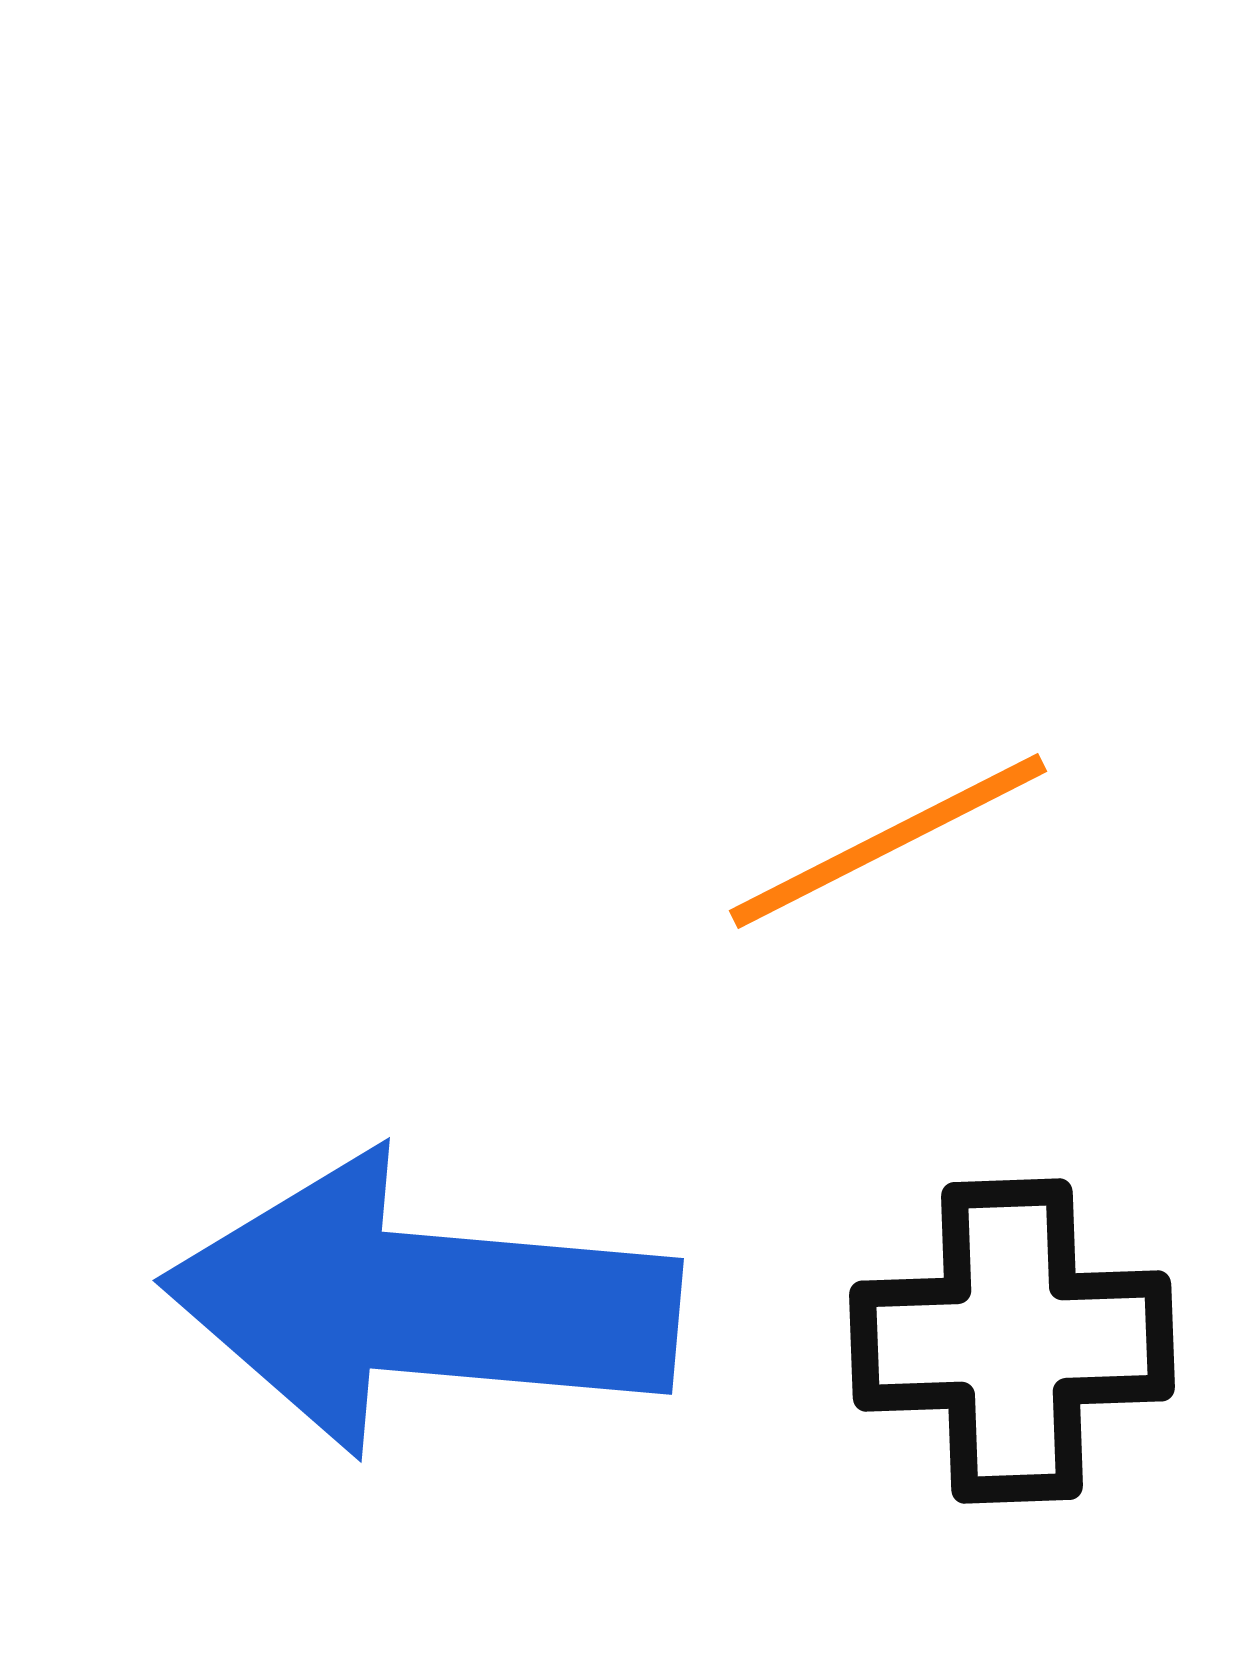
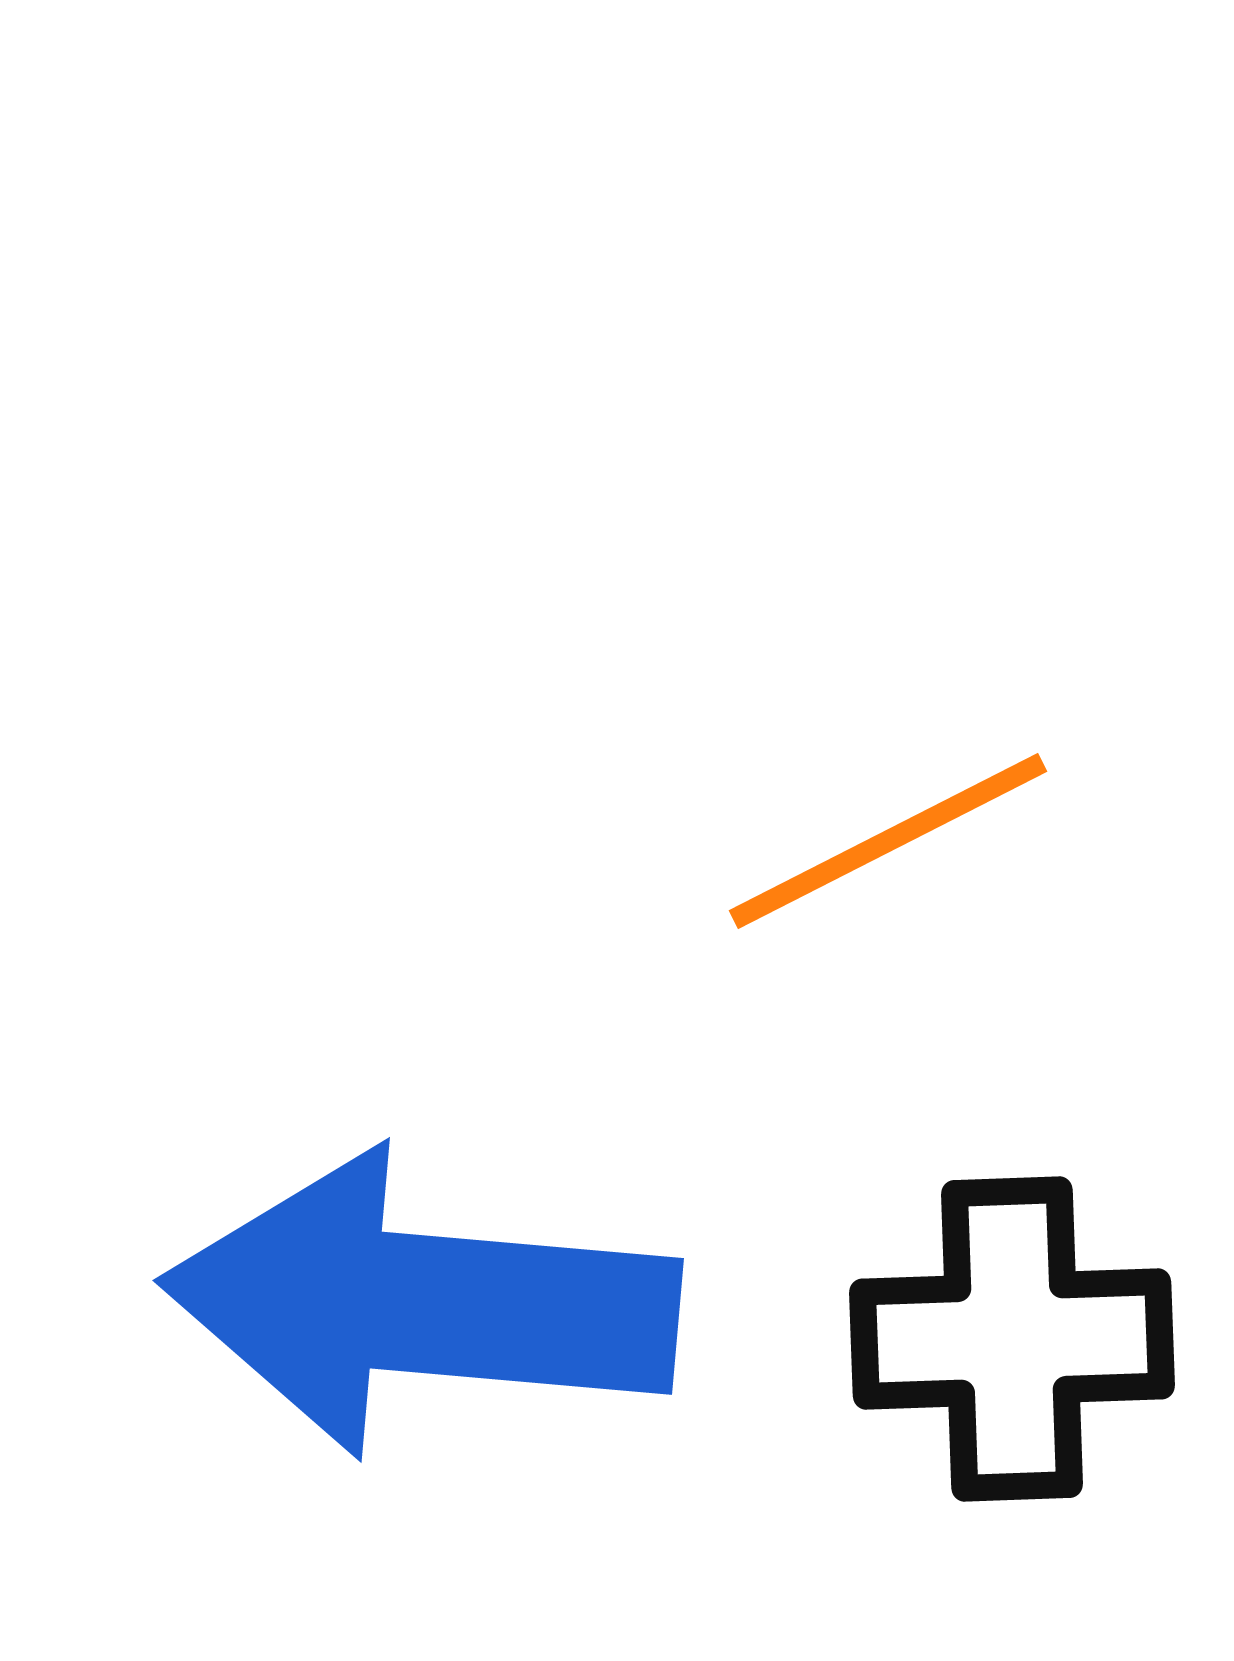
black cross: moved 2 px up
